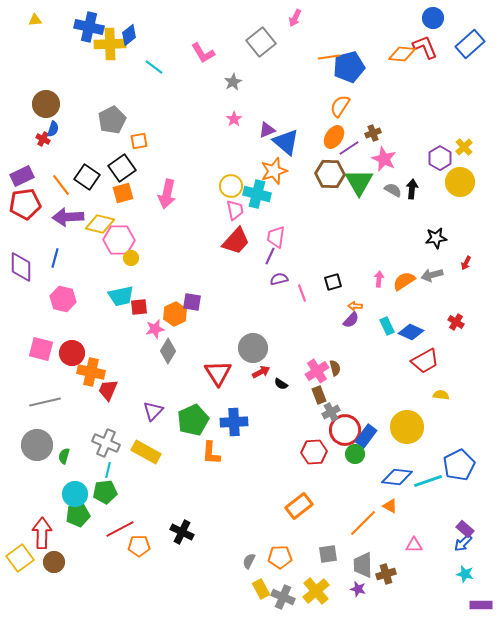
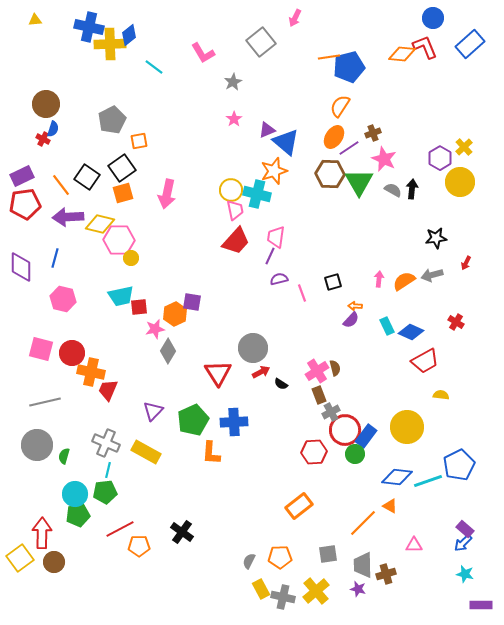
yellow circle at (231, 186): moved 4 px down
black cross at (182, 532): rotated 10 degrees clockwise
gray cross at (283, 597): rotated 10 degrees counterclockwise
